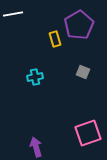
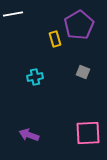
pink square: rotated 16 degrees clockwise
purple arrow: moved 7 px left, 12 px up; rotated 54 degrees counterclockwise
